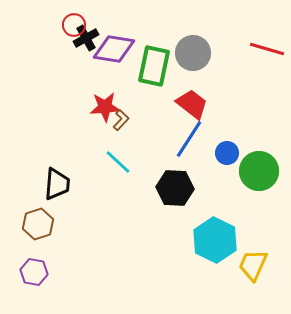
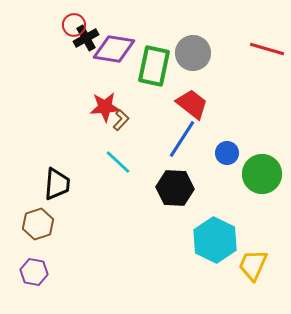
blue line: moved 7 px left
green circle: moved 3 px right, 3 px down
